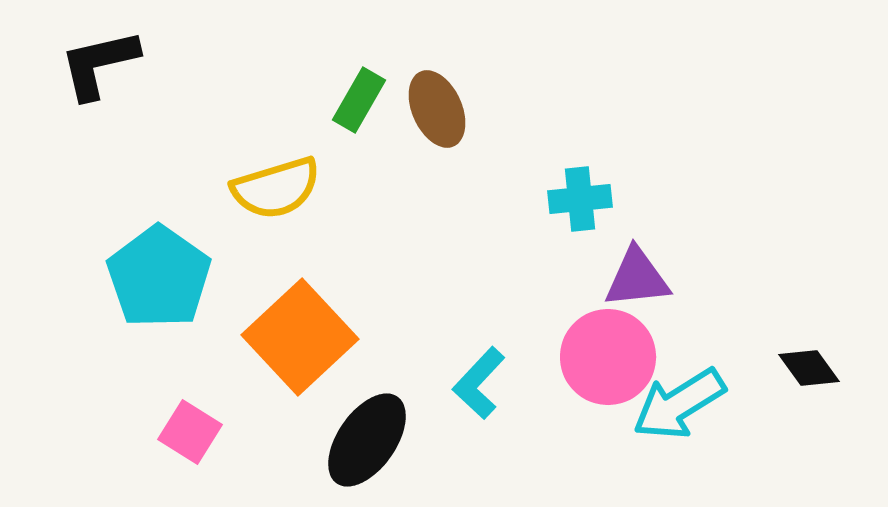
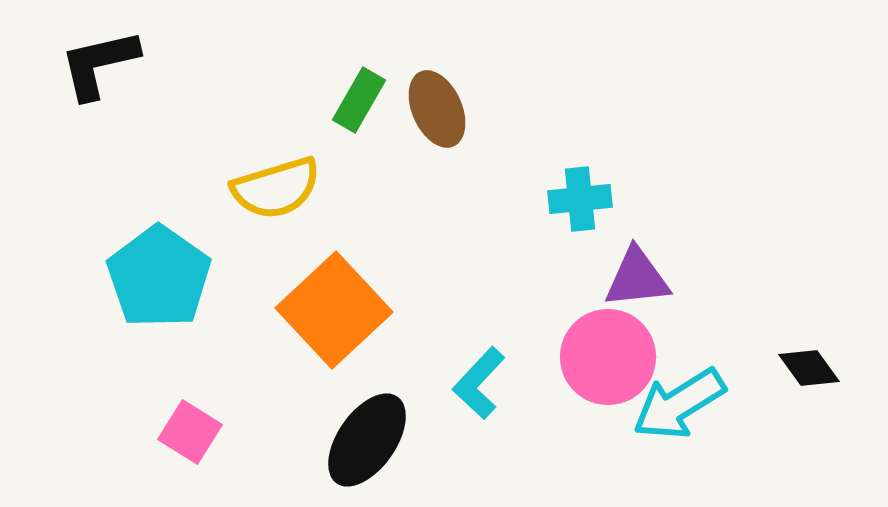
orange square: moved 34 px right, 27 px up
